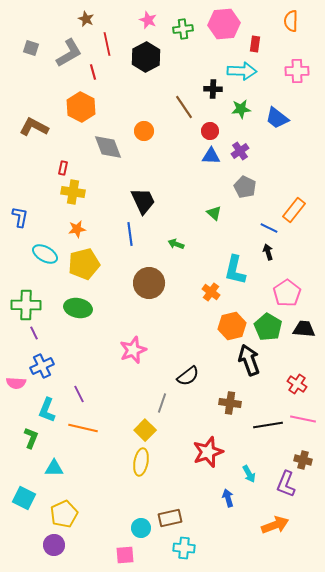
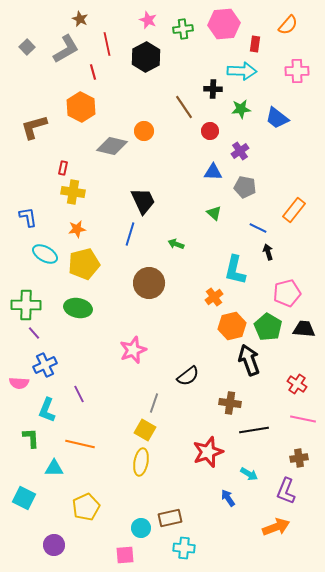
brown star at (86, 19): moved 6 px left
orange semicircle at (291, 21): moved 3 px left, 4 px down; rotated 140 degrees counterclockwise
gray square at (31, 48): moved 4 px left, 1 px up; rotated 28 degrees clockwise
gray L-shape at (69, 53): moved 3 px left, 4 px up
brown L-shape at (34, 127): rotated 44 degrees counterclockwise
gray diamond at (108, 147): moved 4 px right, 1 px up; rotated 56 degrees counterclockwise
blue triangle at (211, 156): moved 2 px right, 16 px down
gray pentagon at (245, 187): rotated 15 degrees counterclockwise
blue L-shape at (20, 217): moved 8 px right; rotated 20 degrees counterclockwise
blue line at (269, 228): moved 11 px left
blue line at (130, 234): rotated 25 degrees clockwise
orange cross at (211, 292): moved 3 px right, 5 px down; rotated 18 degrees clockwise
pink pentagon at (287, 293): rotated 20 degrees clockwise
purple line at (34, 333): rotated 16 degrees counterclockwise
blue cross at (42, 366): moved 3 px right, 1 px up
pink semicircle at (16, 383): moved 3 px right
gray line at (162, 403): moved 8 px left
black line at (268, 425): moved 14 px left, 5 px down
orange line at (83, 428): moved 3 px left, 16 px down
yellow square at (145, 430): rotated 15 degrees counterclockwise
green L-shape at (31, 438): rotated 25 degrees counterclockwise
brown cross at (303, 460): moved 4 px left, 2 px up; rotated 24 degrees counterclockwise
cyan arrow at (249, 474): rotated 30 degrees counterclockwise
purple L-shape at (286, 484): moved 7 px down
blue arrow at (228, 498): rotated 18 degrees counterclockwise
yellow pentagon at (64, 514): moved 22 px right, 7 px up
orange arrow at (275, 525): moved 1 px right, 2 px down
